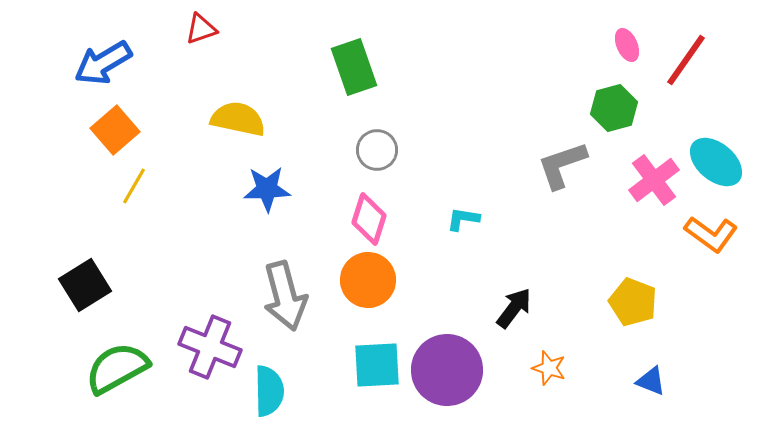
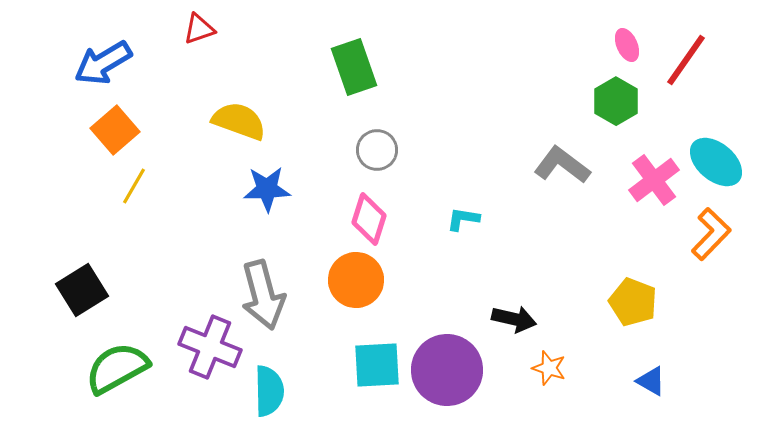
red triangle: moved 2 px left
green hexagon: moved 2 px right, 7 px up; rotated 15 degrees counterclockwise
yellow semicircle: moved 1 px right, 2 px down; rotated 8 degrees clockwise
gray L-shape: rotated 56 degrees clockwise
orange L-shape: rotated 82 degrees counterclockwise
orange circle: moved 12 px left
black square: moved 3 px left, 5 px down
gray arrow: moved 22 px left, 1 px up
black arrow: moved 11 px down; rotated 66 degrees clockwise
blue triangle: rotated 8 degrees clockwise
